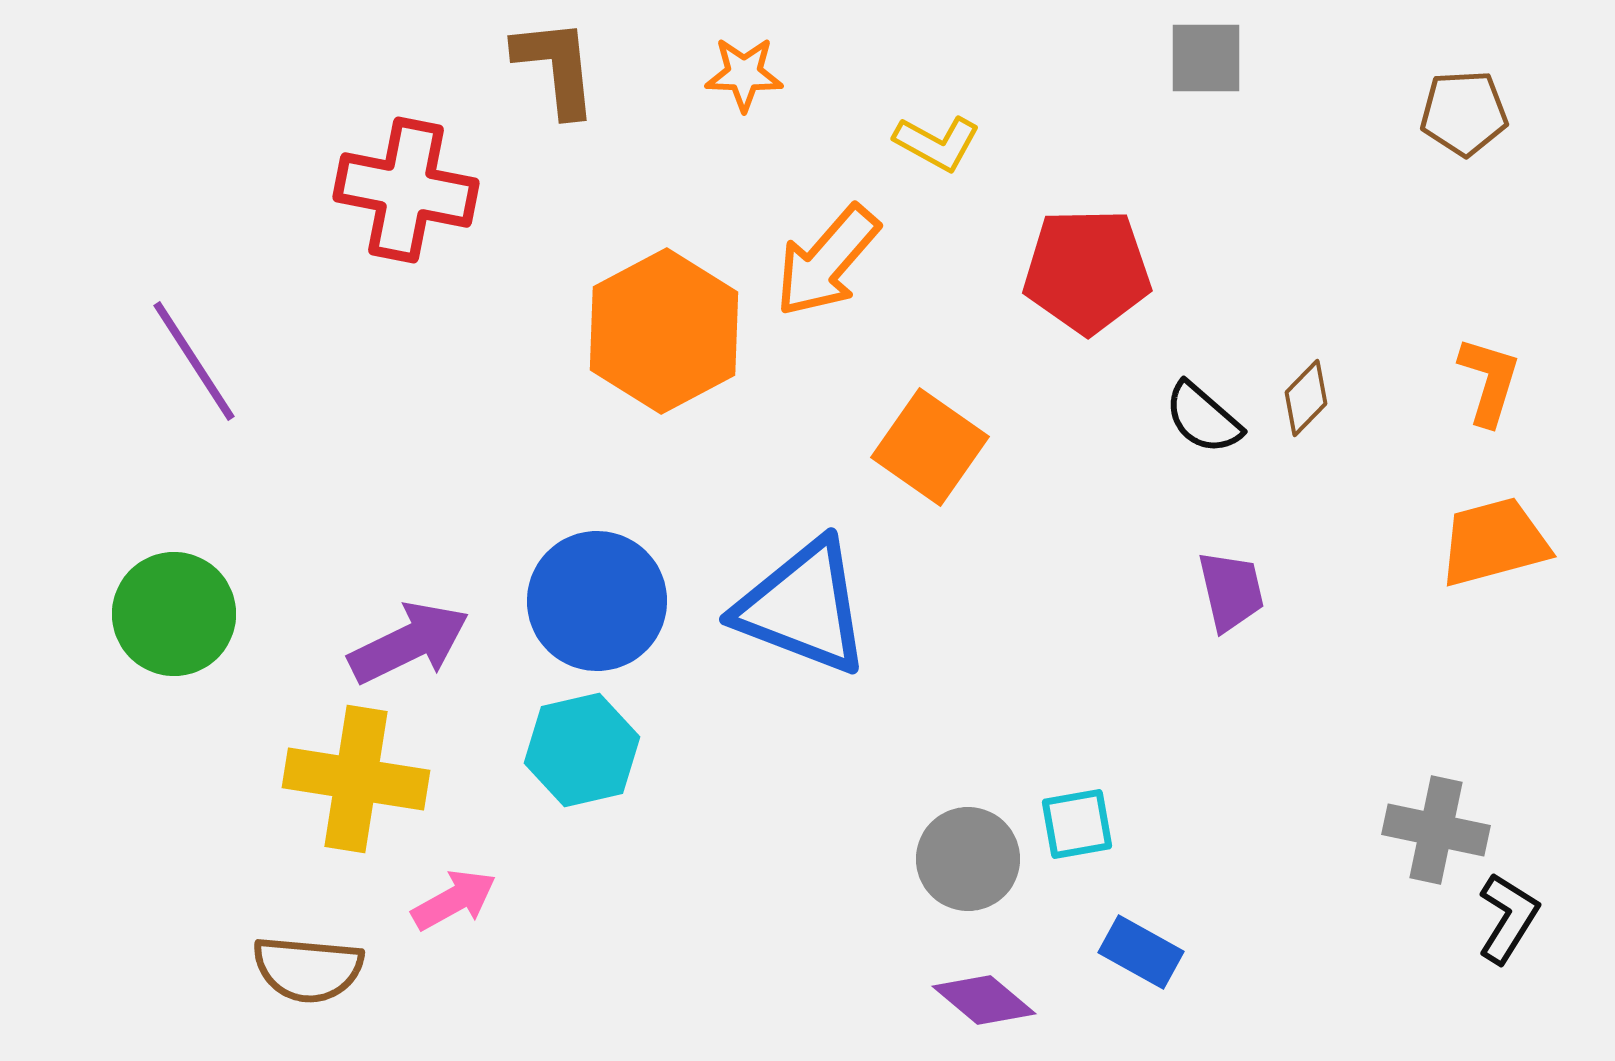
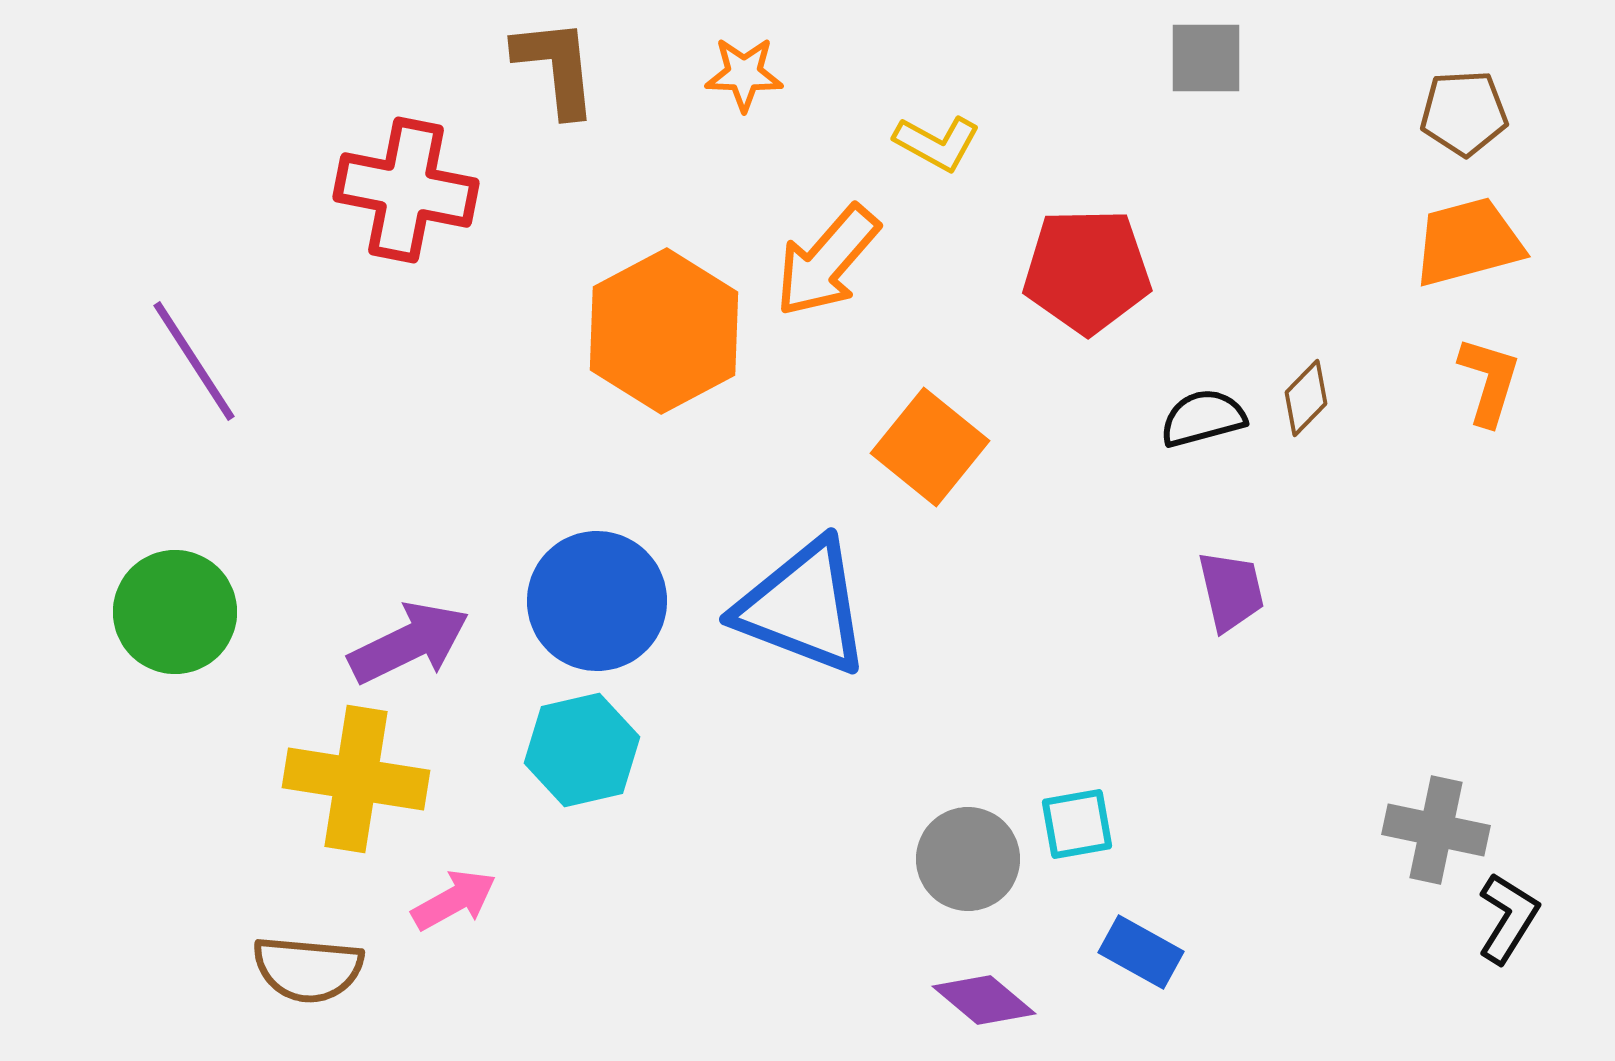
black semicircle: rotated 124 degrees clockwise
orange square: rotated 4 degrees clockwise
orange trapezoid: moved 26 px left, 300 px up
green circle: moved 1 px right, 2 px up
